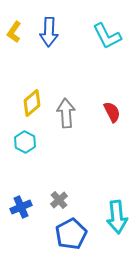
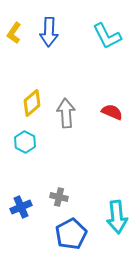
yellow L-shape: moved 1 px down
red semicircle: rotated 40 degrees counterclockwise
gray cross: moved 3 px up; rotated 36 degrees counterclockwise
